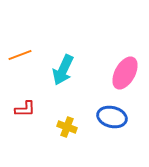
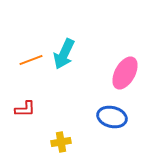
orange line: moved 11 px right, 5 px down
cyan arrow: moved 1 px right, 16 px up
yellow cross: moved 6 px left, 15 px down; rotated 30 degrees counterclockwise
